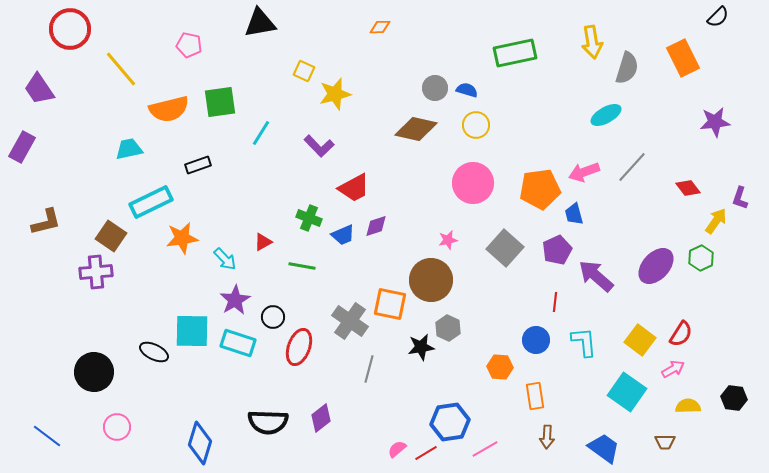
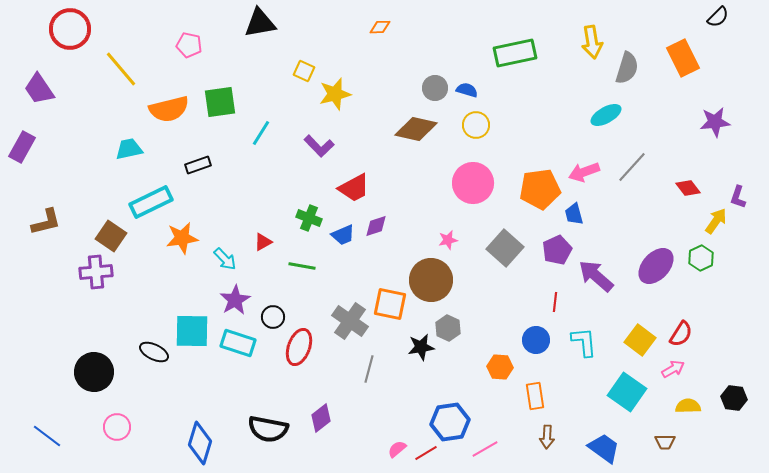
purple L-shape at (740, 198): moved 2 px left, 1 px up
black semicircle at (268, 422): moved 7 px down; rotated 9 degrees clockwise
